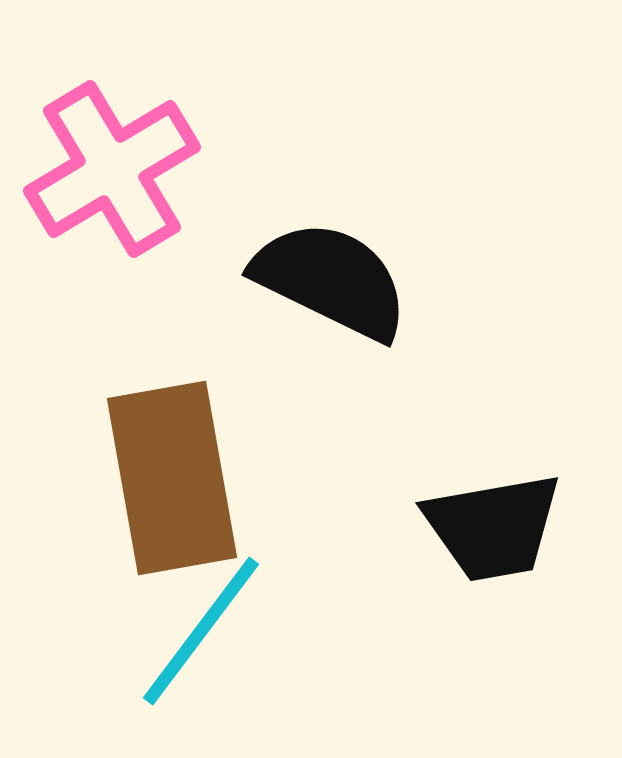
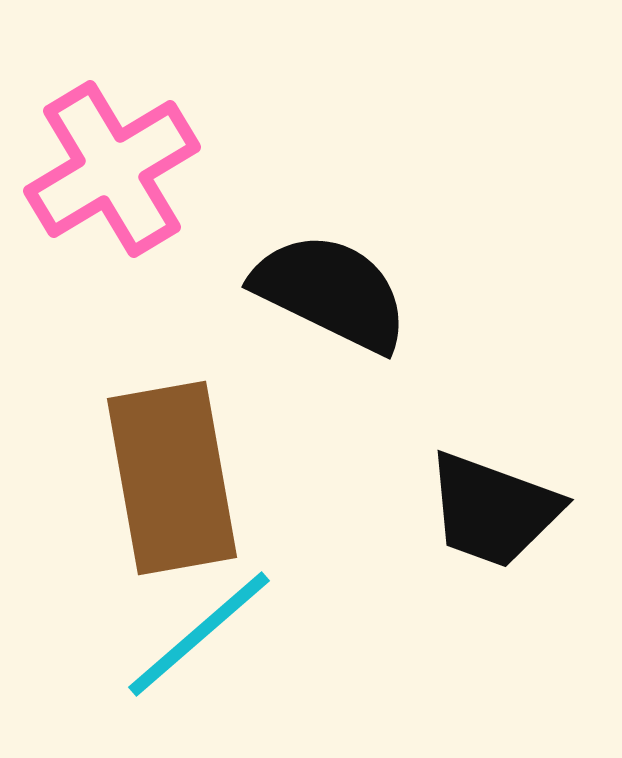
black semicircle: moved 12 px down
black trapezoid: moved 17 px up; rotated 30 degrees clockwise
cyan line: moved 2 px left, 3 px down; rotated 12 degrees clockwise
